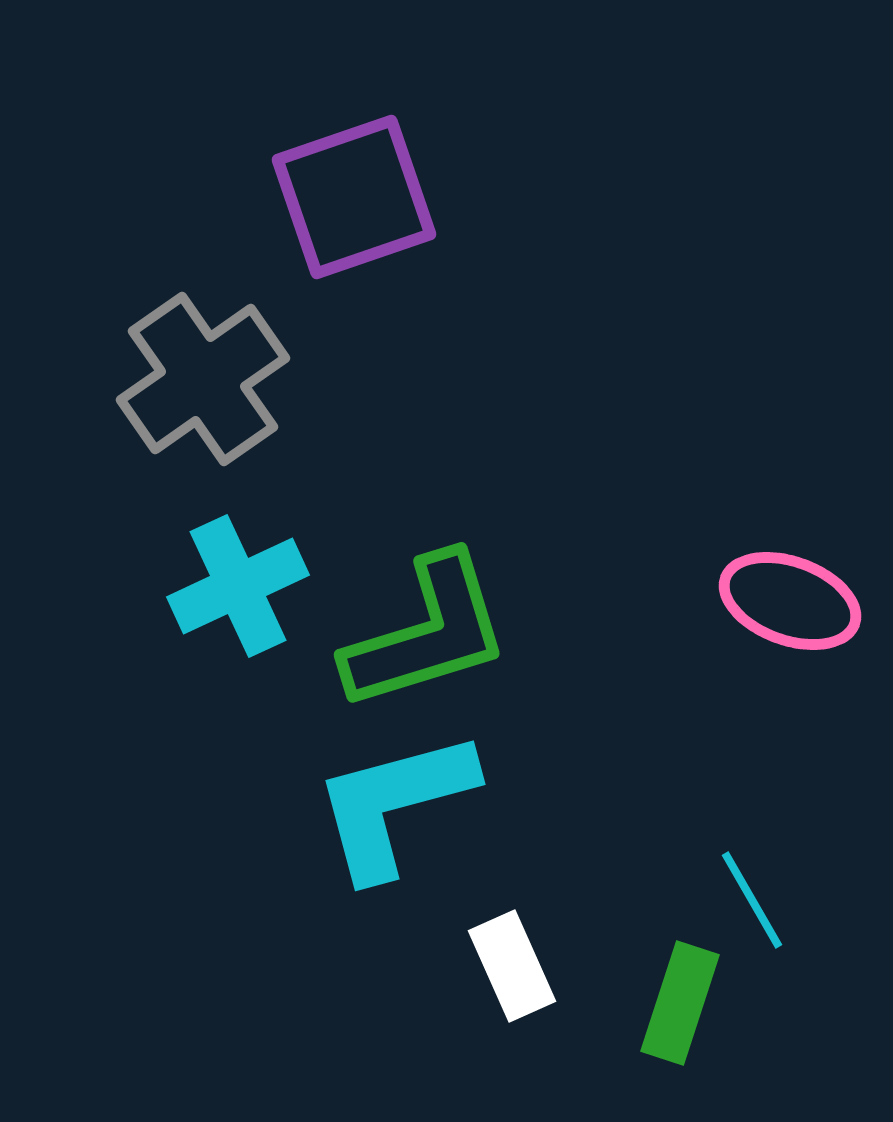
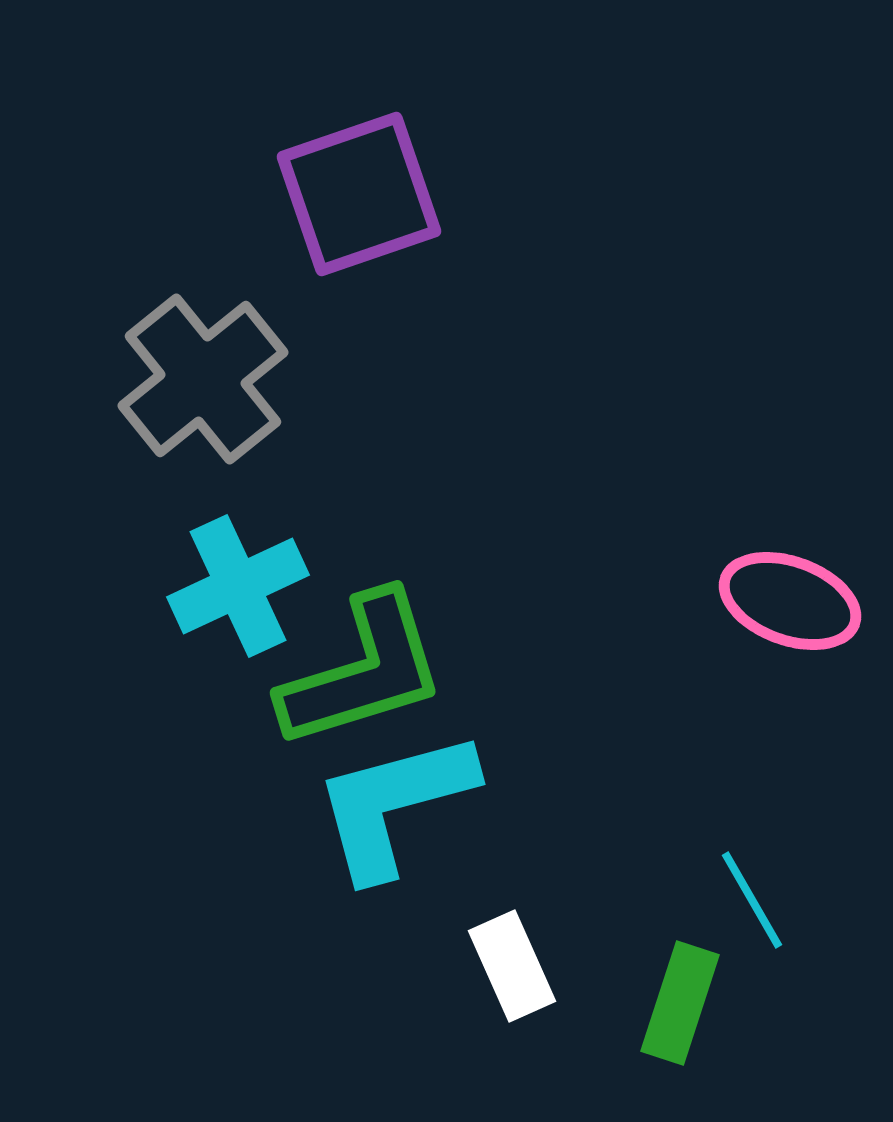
purple square: moved 5 px right, 3 px up
gray cross: rotated 4 degrees counterclockwise
green L-shape: moved 64 px left, 38 px down
